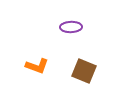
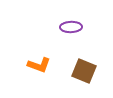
orange L-shape: moved 2 px right, 1 px up
